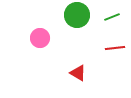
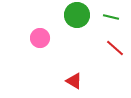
green line: moved 1 px left; rotated 35 degrees clockwise
red line: rotated 48 degrees clockwise
red triangle: moved 4 px left, 8 px down
